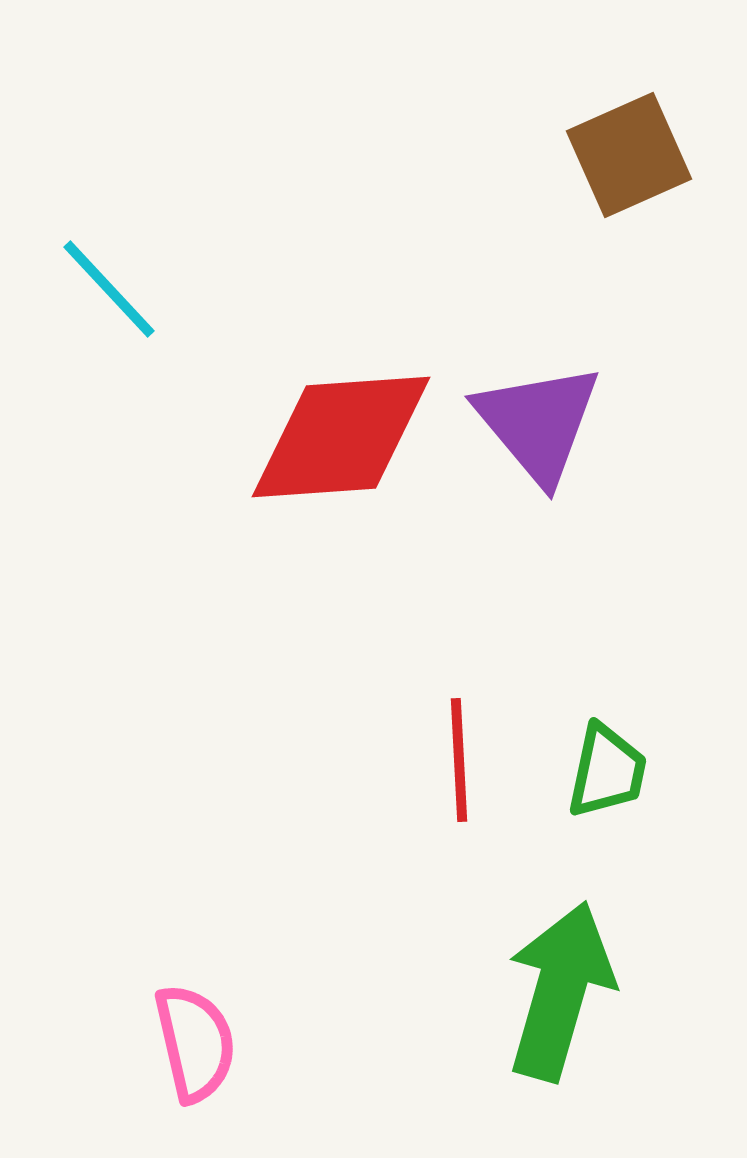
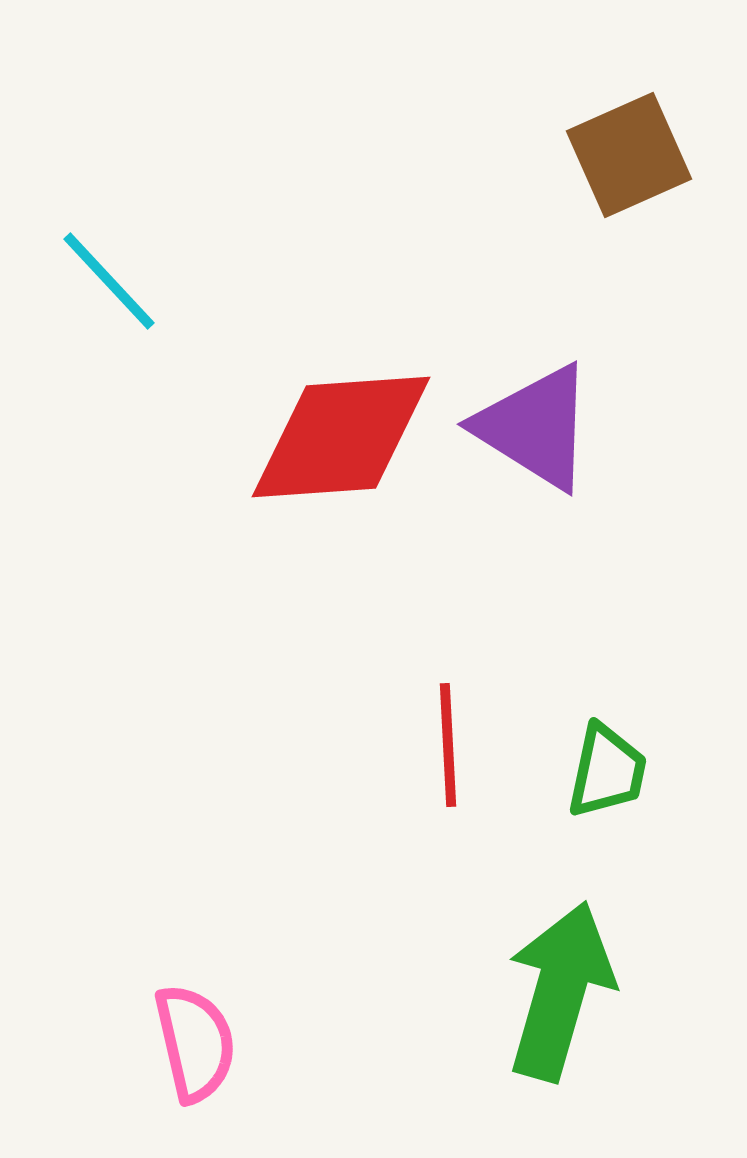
cyan line: moved 8 px up
purple triangle: moved 3 px left, 4 px down; rotated 18 degrees counterclockwise
red line: moved 11 px left, 15 px up
